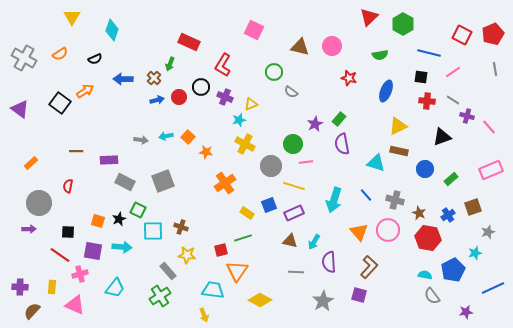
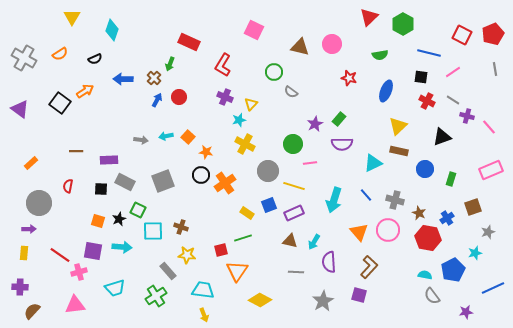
pink circle at (332, 46): moved 2 px up
black circle at (201, 87): moved 88 px down
blue arrow at (157, 100): rotated 48 degrees counterclockwise
red cross at (427, 101): rotated 21 degrees clockwise
yellow triangle at (251, 104): rotated 24 degrees counterclockwise
yellow triangle at (398, 126): rotated 18 degrees counterclockwise
purple semicircle at (342, 144): rotated 80 degrees counterclockwise
pink line at (306, 162): moved 4 px right, 1 px down
cyan triangle at (376, 163): moved 3 px left; rotated 42 degrees counterclockwise
gray circle at (271, 166): moved 3 px left, 5 px down
green rectangle at (451, 179): rotated 32 degrees counterclockwise
blue cross at (448, 215): moved 1 px left, 3 px down
black square at (68, 232): moved 33 px right, 43 px up
pink cross at (80, 274): moved 1 px left, 2 px up
yellow rectangle at (52, 287): moved 28 px left, 34 px up
cyan trapezoid at (115, 288): rotated 35 degrees clockwise
cyan trapezoid at (213, 290): moved 10 px left
green cross at (160, 296): moved 4 px left
pink triangle at (75, 305): rotated 30 degrees counterclockwise
